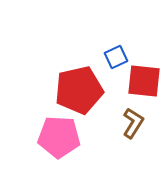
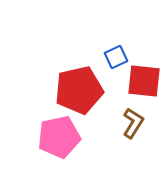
pink pentagon: rotated 15 degrees counterclockwise
